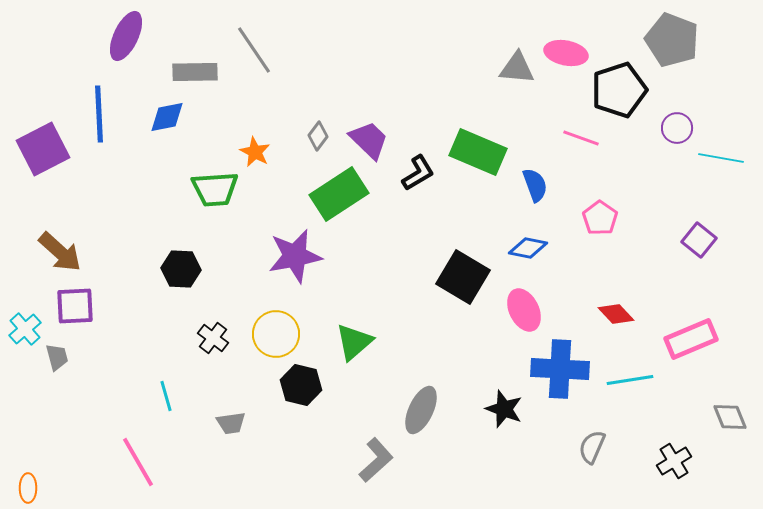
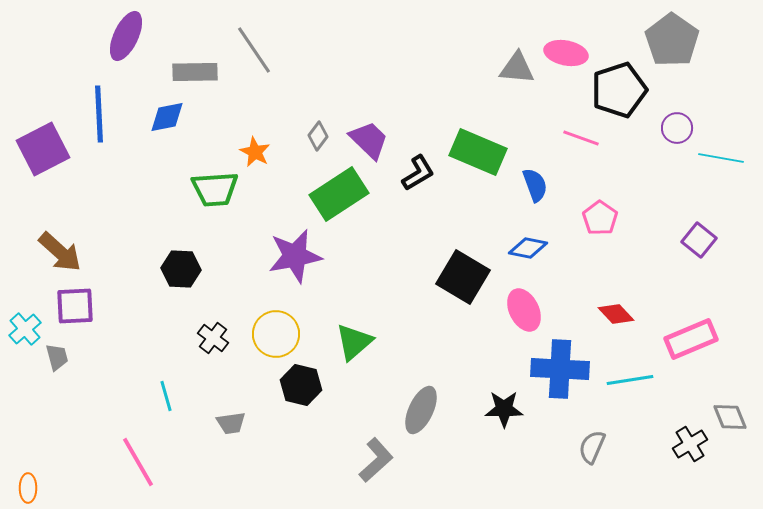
gray pentagon at (672, 40): rotated 14 degrees clockwise
black star at (504, 409): rotated 21 degrees counterclockwise
black cross at (674, 461): moved 16 px right, 17 px up
